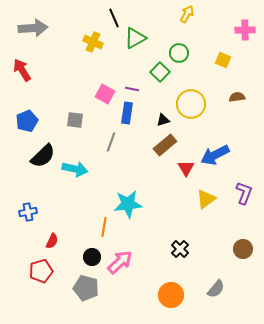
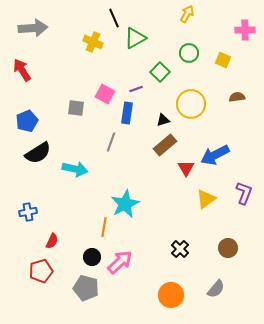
green circle: moved 10 px right
purple line: moved 4 px right; rotated 32 degrees counterclockwise
gray square: moved 1 px right, 12 px up
black semicircle: moved 5 px left, 3 px up; rotated 12 degrees clockwise
cyan star: moved 3 px left; rotated 20 degrees counterclockwise
brown circle: moved 15 px left, 1 px up
